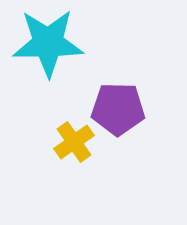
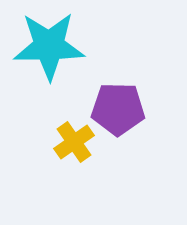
cyan star: moved 1 px right, 3 px down
